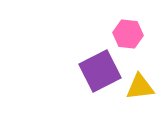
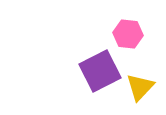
yellow triangle: rotated 40 degrees counterclockwise
